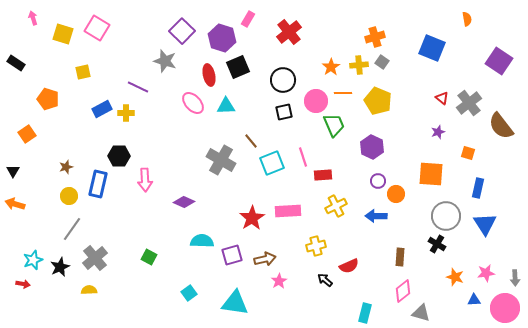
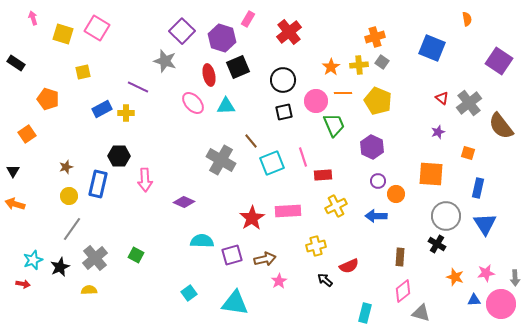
green square at (149, 257): moved 13 px left, 2 px up
pink circle at (505, 308): moved 4 px left, 4 px up
